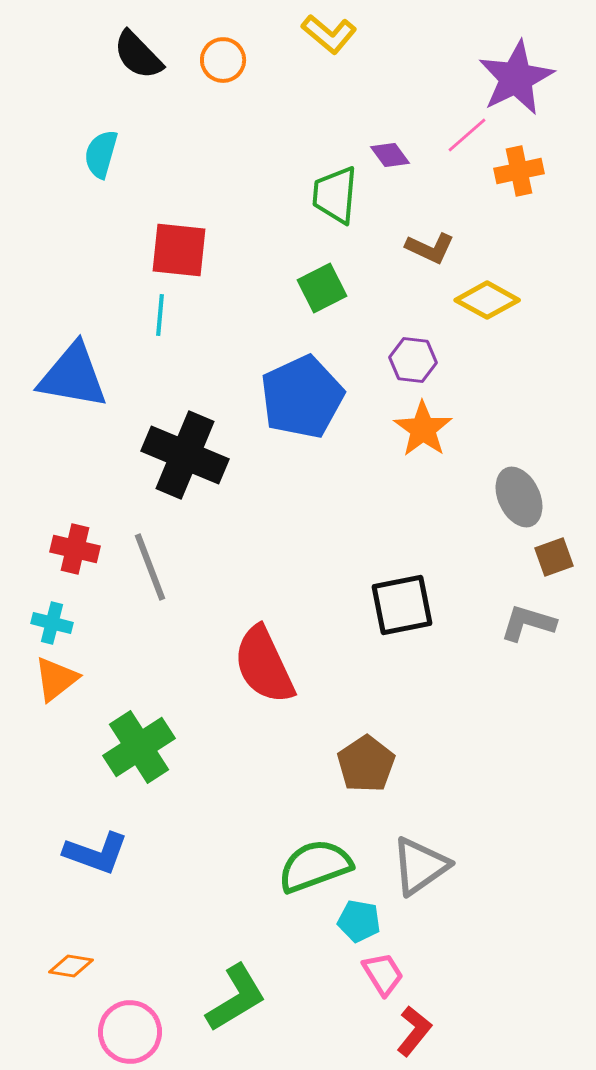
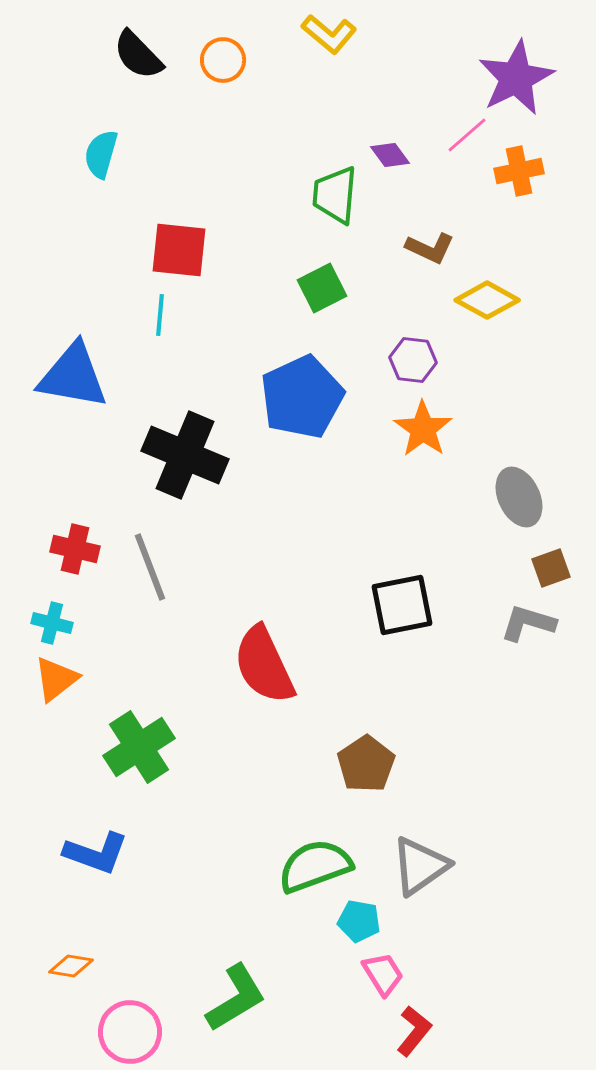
brown square: moved 3 px left, 11 px down
